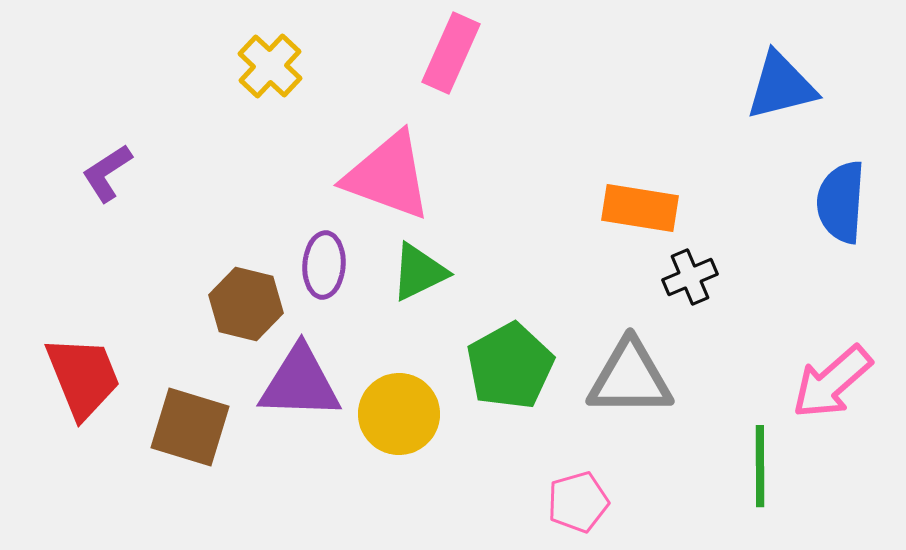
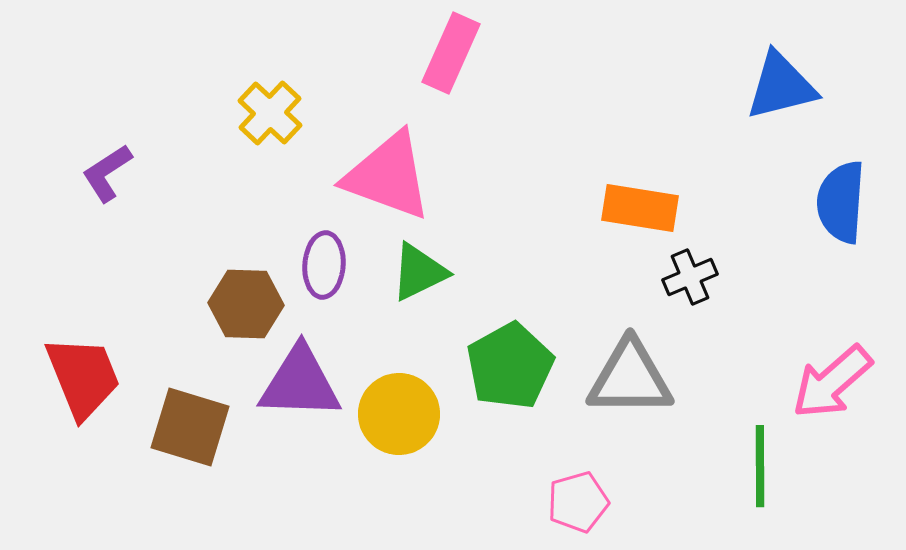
yellow cross: moved 47 px down
brown hexagon: rotated 12 degrees counterclockwise
